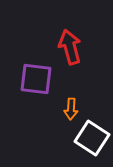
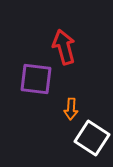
red arrow: moved 6 px left
